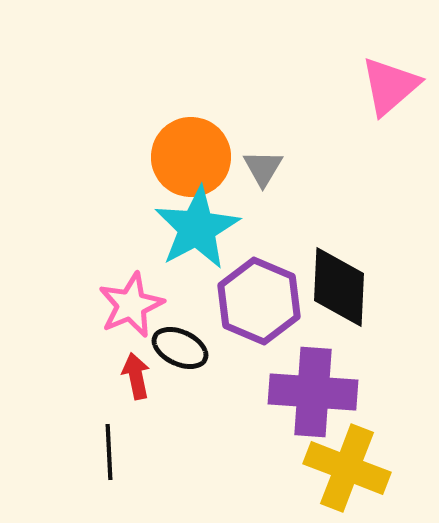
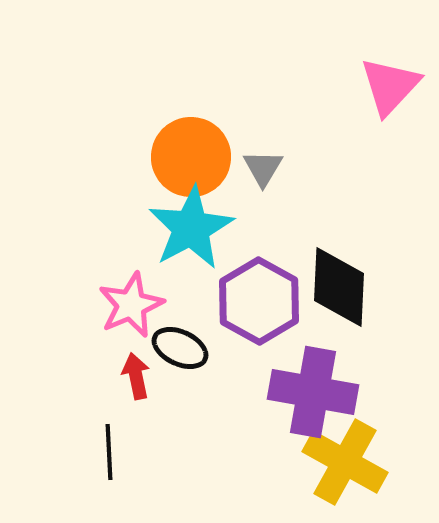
pink triangle: rotated 6 degrees counterclockwise
cyan star: moved 6 px left
purple hexagon: rotated 6 degrees clockwise
purple cross: rotated 6 degrees clockwise
yellow cross: moved 2 px left, 6 px up; rotated 8 degrees clockwise
